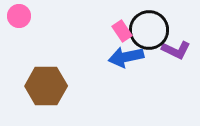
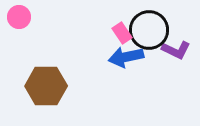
pink circle: moved 1 px down
pink rectangle: moved 2 px down
